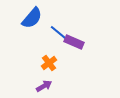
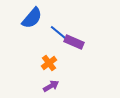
purple arrow: moved 7 px right
